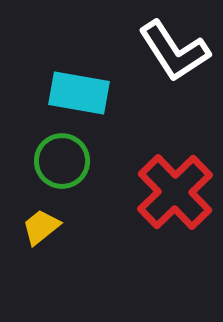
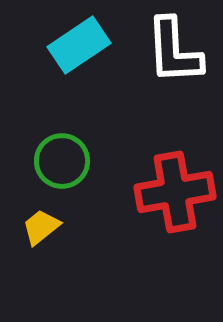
white L-shape: rotated 30 degrees clockwise
cyan rectangle: moved 48 px up; rotated 44 degrees counterclockwise
red cross: rotated 34 degrees clockwise
